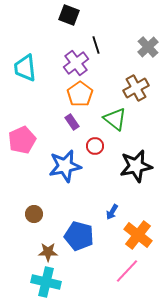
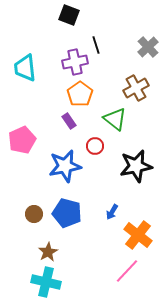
purple cross: moved 1 px left, 1 px up; rotated 25 degrees clockwise
purple rectangle: moved 3 px left, 1 px up
blue pentagon: moved 12 px left, 23 px up
brown star: rotated 30 degrees counterclockwise
